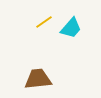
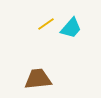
yellow line: moved 2 px right, 2 px down
